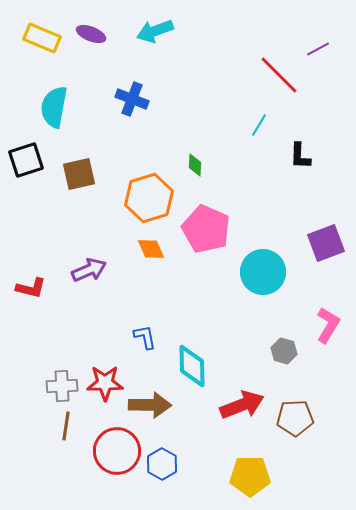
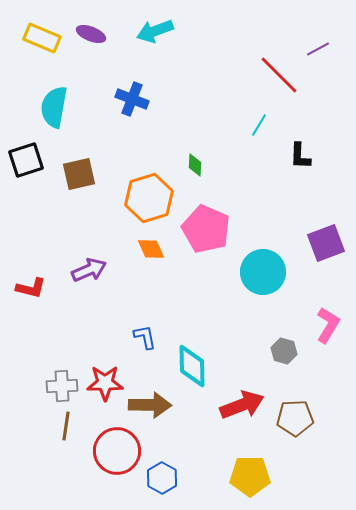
blue hexagon: moved 14 px down
